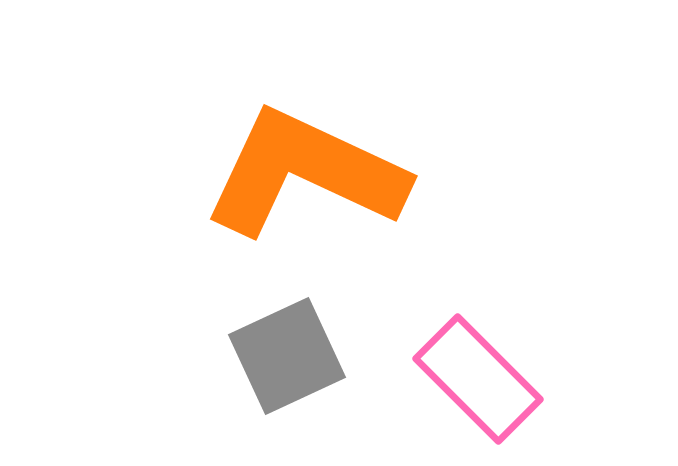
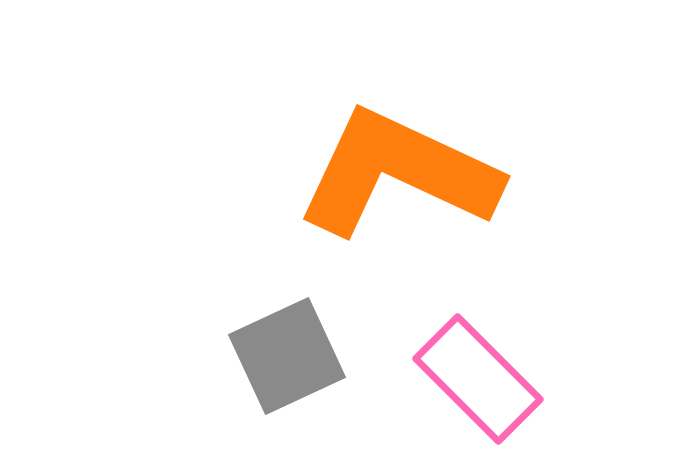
orange L-shape: moved 93 px right
